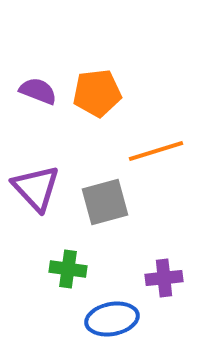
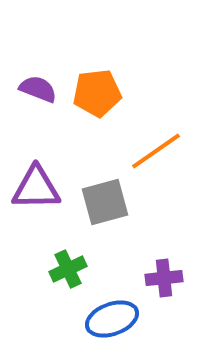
purple semicircle: moved 2 px up
orange line: rotated 18 degrees counterclockwise
purple triangle: rotated 48 degrees counterclockwise
green cross: rotated 33 degrees counterclockwise
blue ellipse: rotated 9 degrees counterclockwise
